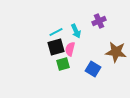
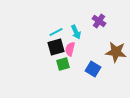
purple cross: rotated 32 degrees counterclockwise
cyan arrow: moved 1 px down
